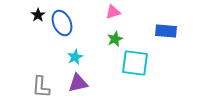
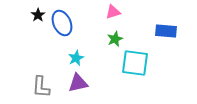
cyan star: moved 1 px right, 1 px down
